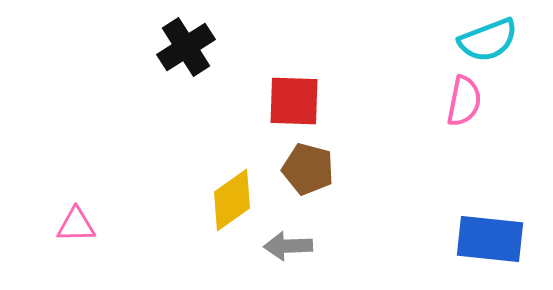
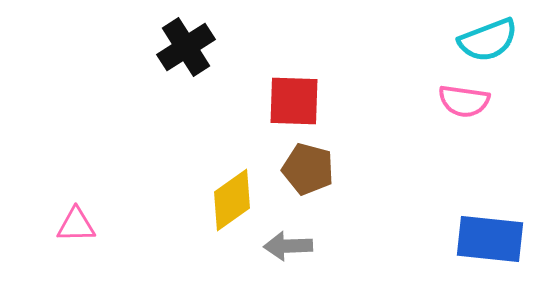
pink semicircle: rotated 87 degrees clockwise
